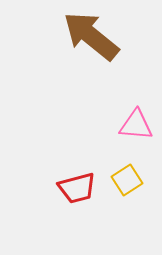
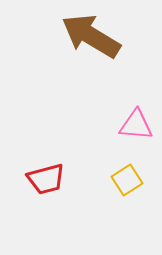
brown arrow: rotated 8 degrees counterclockwise
red trapezoid: moved 31 px left, 9 px up
